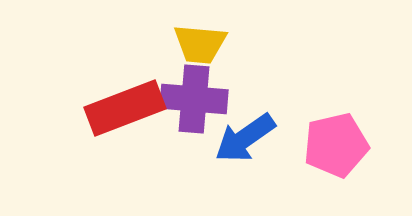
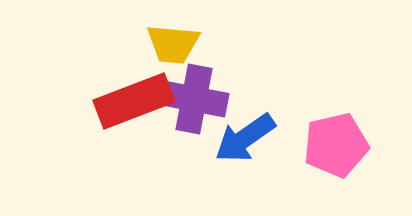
yellow trapezoid: moved 27 px left
purple cross: rotated 6 degrees clockwise
red rectangle: moved 9 px right, 7 px up
